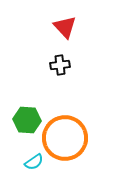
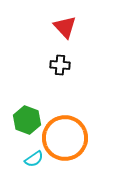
black cross: rotated 12 degrees clockwise
green hexagon: rotated 16 degrees clockwise
cyan semicircle: moved 3 px up
